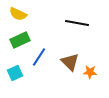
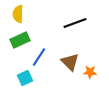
yellow semicircle: rotated 66 degrees clockwise
black line: moved 2 px left; rotated 30 degrees counterclockwise
cyan square: moved 10 px right, 5 px down
